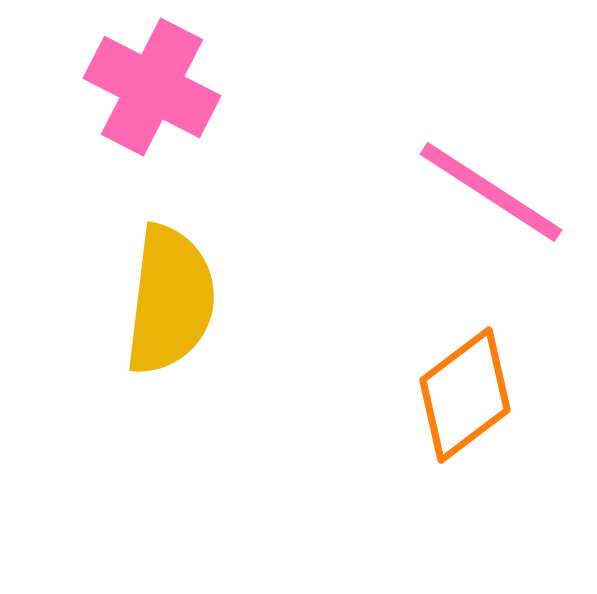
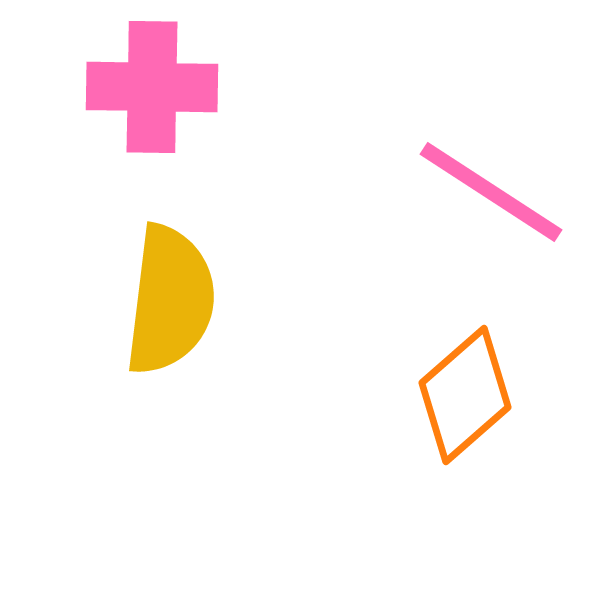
pink cross: rotated 26 degrees counterclockwise
orange diamond: rotated 4 degrees counterclockwise
